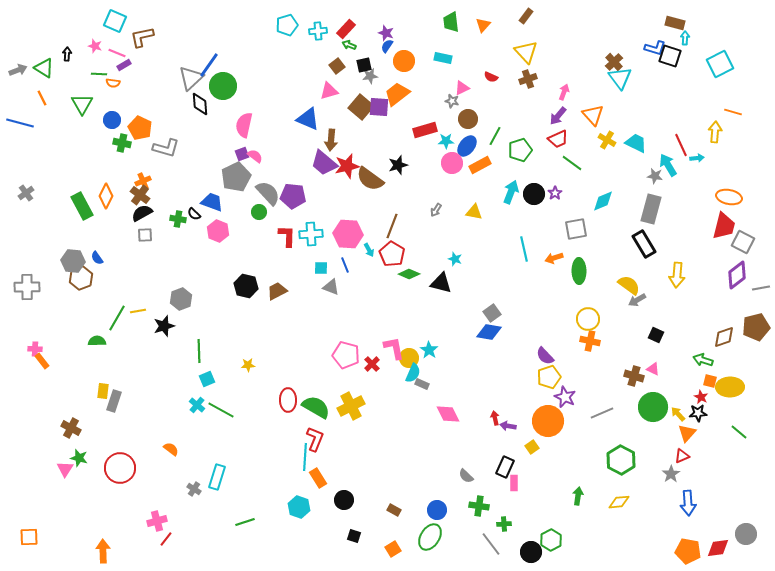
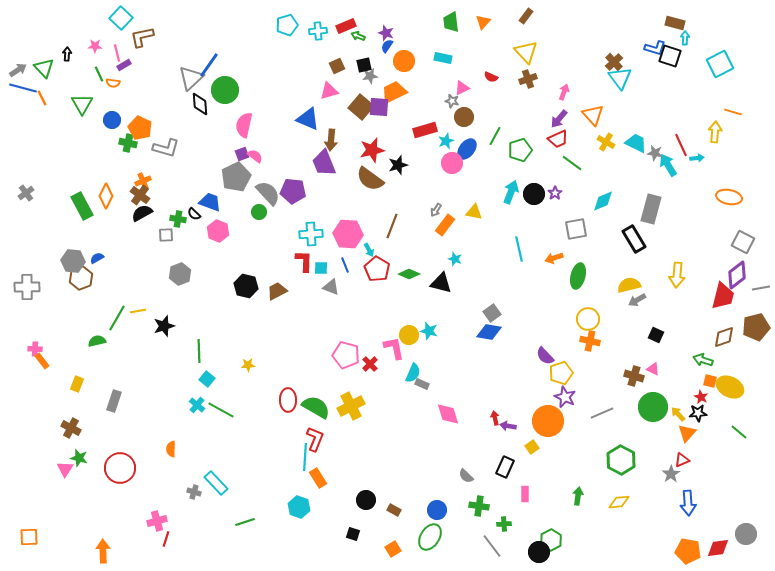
cyan square at (115, 21): moved 6 px right, 3 px up; rotated 20 degrees clockwise
orange triangle at (483, 25): moved 3 px up
red rectangle at (346, 29): moved 3 px up; rotated 24 degrees clockwise
green arrow at (349, 45): moved 9 px right, 9 px up
pink star at (95, 46): rotated 16 degrees counterclockwise
pink line at (117, 53): rotated 54 degrees clockwise
brown square at (337, 66): rotated 14 degrees clockwise
green triangle at (44, 68): rotated 15 degrees clockwise
gray arrow at (18, 70): rotated 12 degrees counterclockwise
green line at (99, 74): rotated 63 degrees clockwise
green circle at (223, 86): moved 2 px right, 4 px down
orange trapezoid at (397, 94): moved 3 px left, 2 px up; rotated 12 degrees clockwise
purple arrow at (558, 116): moved 1 px right, 3 px down
brown circle at (468, 119): moved 4 px left, 2 px up
blue line at (20, 123): moved 3 px right, 35 px up
yellow cross at (607, 140): moved 1 px left, 2 px down
cyan star at (446, 141): rotated 21 degrees counterclockwise
green cross at (122, 143): moved 6 px right
blue ellipse at (467, 146): moved 3 px down
purple trapezoid at (324, 163): rotated 28 degrees clockwise
orange rectangle at (480, 165): moved 35 px left, 60 px down; rotated 25 degrees counterclockwise
red star at (347, 166): moved 25 px right, 16 px up
gray star at (655, 176): moved 23 px up
purple pentagon at (293, 196): moved 5 px up
blue trapezoid at (212, 202): moved 2 px left
red trapezoid at (724, 226): moved 1 px left, 70 px down
gray square at (145, 235): moved 21 px right
red L-shape at (287, 236): moved 17 px right, 25 px down
black rectangle at (644, 244): moved 10 px left, 5 px up
cyan line at (524, 249): moved 5 px left
red pentagon at (392, 254): moved 15 px left, 15 px down
blue semicircle at (97, 258): rotated 96 degrees clockwise
green ellipse at (579, 271): moved 1 px left, 5 px down; rotated 15 degrees clockwise
yellow semicircle at (629, 285): rotated 50 degrees counterclockwise
gray hexagon at (181, 299): moved 1 px left, 25 px up
green semicircle at (97, 341): rotated 12 degrees counterclockwise
cyan star at (429, 350): moved 19 px up; rotated 18 degrees counterclockwise
yellow circle at (409, 358): moved 23 px up
red cross at (372, 364): moved 2 px left
yellow pentagon at (549, 377): moved 12 px right, 4 px up
cyan square at (207, 379): rotated 28 degrees counterclockwise
yellow ellipse at (730, 387): rotated 28 degrees clockwise
yellow rectangle at (103, 391): moved 26 px left, 7 px up; rotated 14 degrees clockwise
pink diamond at (448, 414): rotated 10 degrees clockwise
orange semicircle at (171, 449): rotated 126 degrees counterclockwise
red triangle at (682, 456): moved 4 px down
cyan rectangle at (217, 477): moved 1 px left, 6 px down; rotated 60 degrees counterclockwise
pink rectangle at (514, 483): moved 11 px right, 11 px down
gray cross at (194, 489): moved 3 px down; rotated 16 degrees counterclockwise
black circle at (344, 500): moved 22 px right
black square at (354, 536): moved 1 px left, 2 px up
red line at (166, 539): rotated 21 degrees counterclockwise
gray line at (491, 544): moved 1 px right, 2 px down
black circle at (531, 552): moved 8 px right
